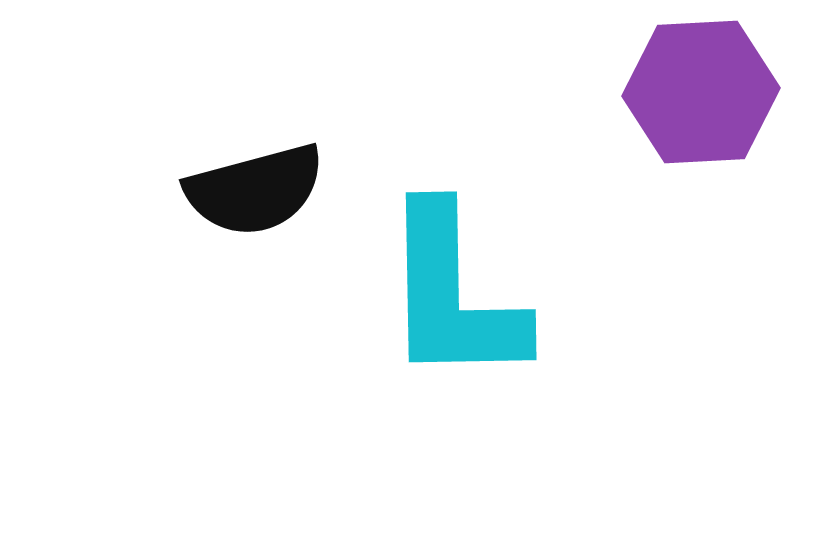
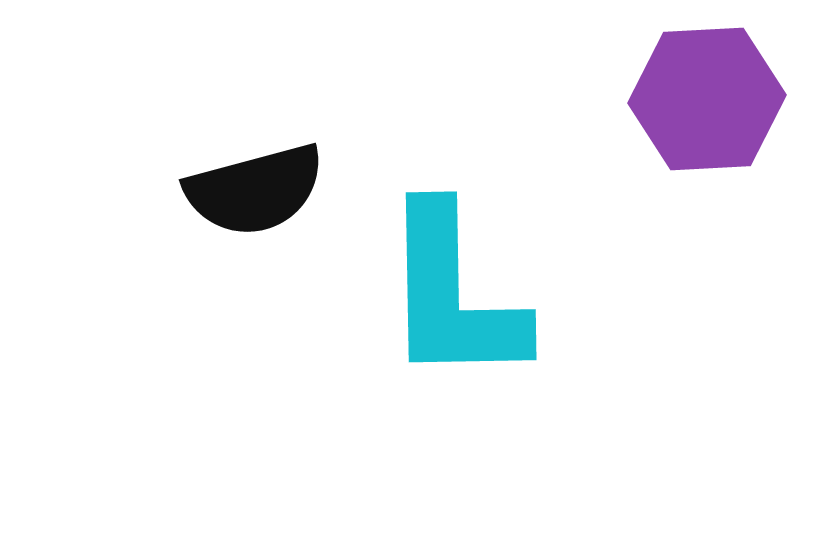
purple hexagon: moved 6 px right, 7 px down
